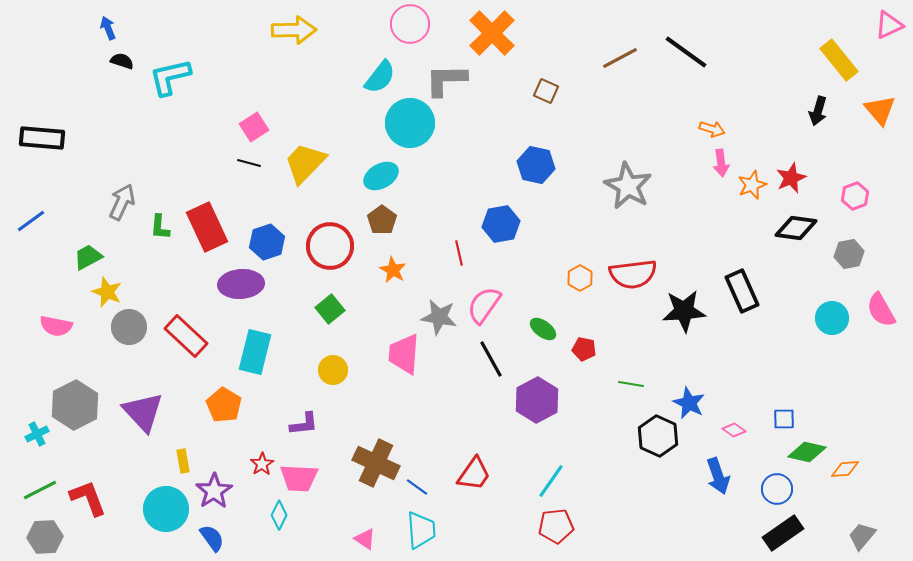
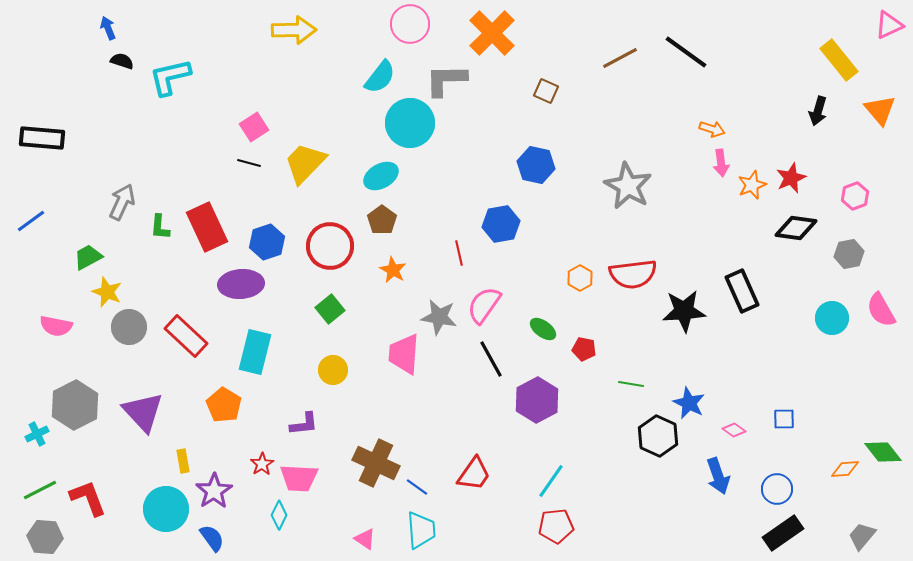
green diamond at (807, 452): moved 76 px right; rotated 39 degrees clockwise
gray hexagon at (45, 537): rotated 8 degrees clockwise
